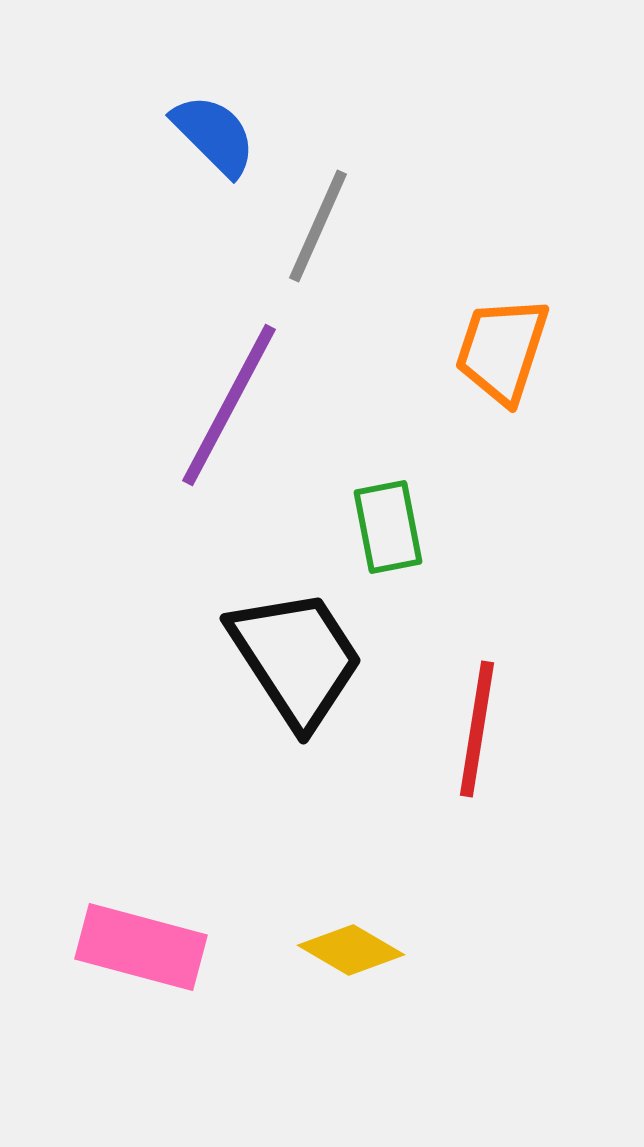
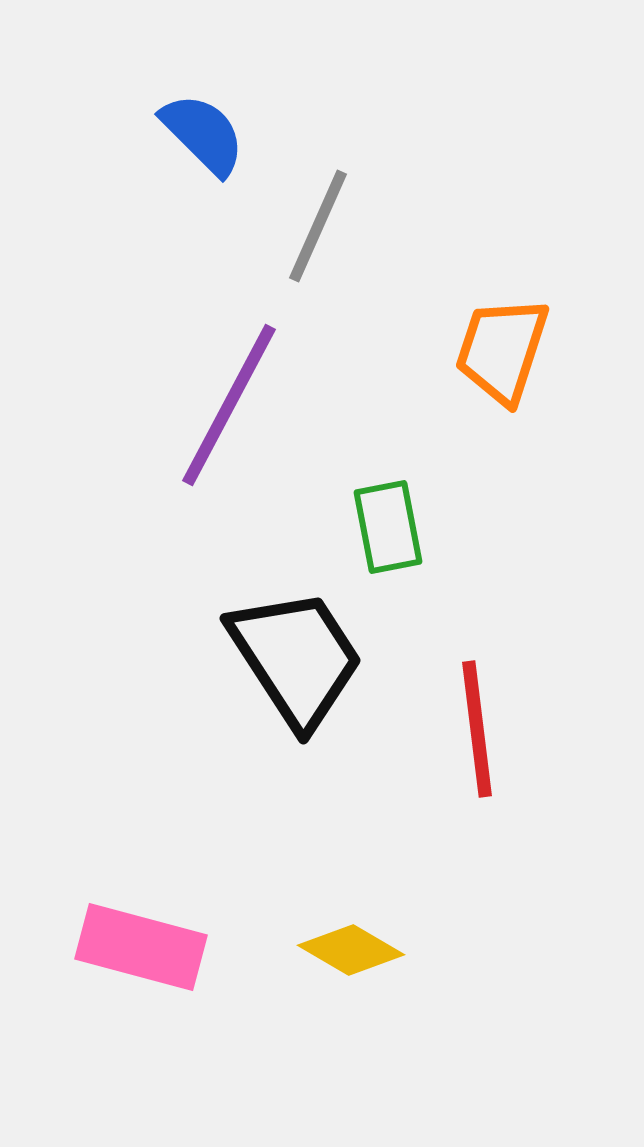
blue semicircle: moved 11 px left, 1 px up
red line: rotated 16 degrees counterclockwise
